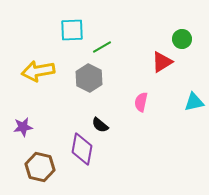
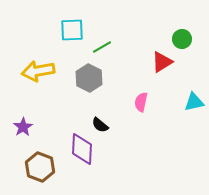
purple star: rotated 24 degrees counterclockwise
purple diamond: rotated 8 degrees counterclockwise
brown hexagon: rotated 8 degrees clockwise
